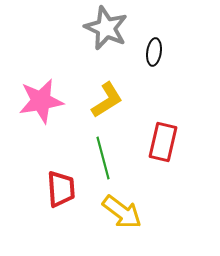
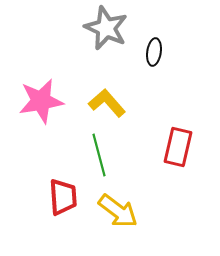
yellow L-shape: moved 3 px down; rotated 99 degrees counterclockwise
red rectangle: moved 15 px right, 5 px down
green line: moved 4 px left, 3 px up
red trapezoid: moved 2 px right, 8 px down
yellow arrow: moved 4 px left, 1 px up
